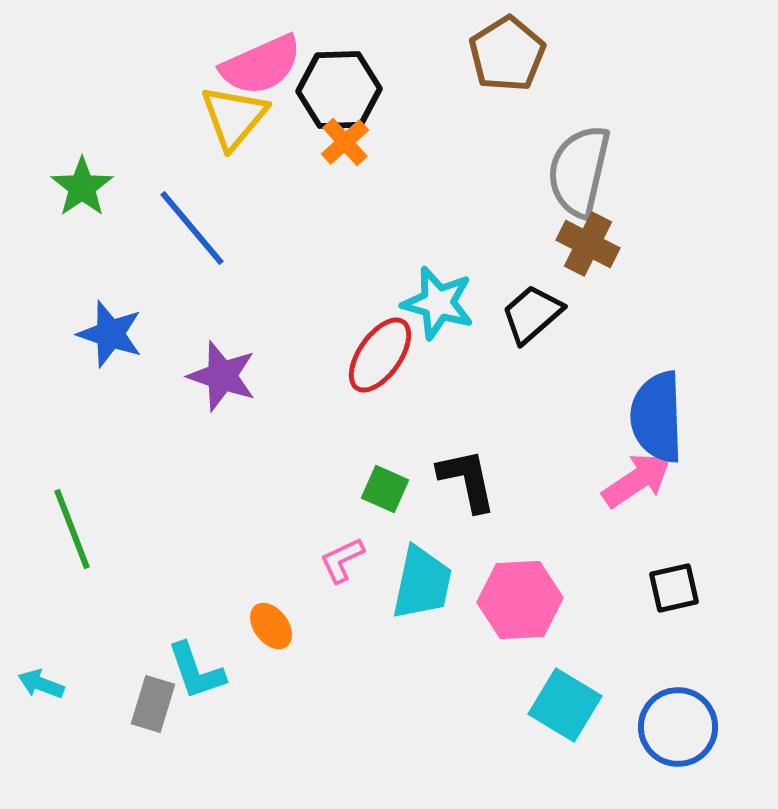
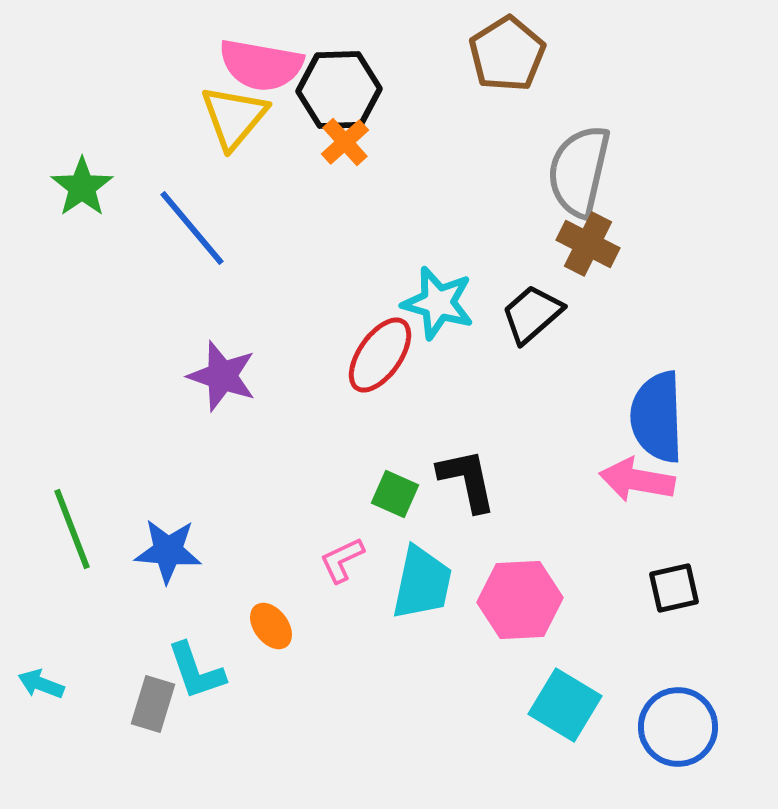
pink semicircle: rotated 34 degrees clockwise
blue star: moved 58 px right, 217 px down; rotated 14 degrees counterclockwise
pink arrow: rotated 136 degrees counterclockwise
green square: moved 10 px right, 5 px down
